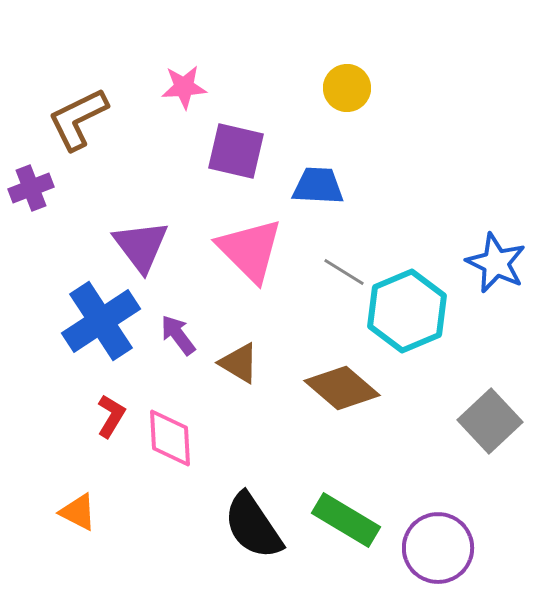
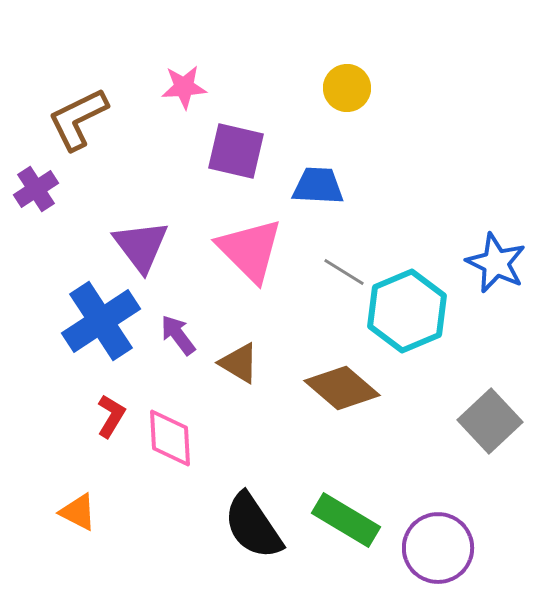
purple cross: moved 5 px right, 1 px down; rotated 12 degrees counterclockwise
